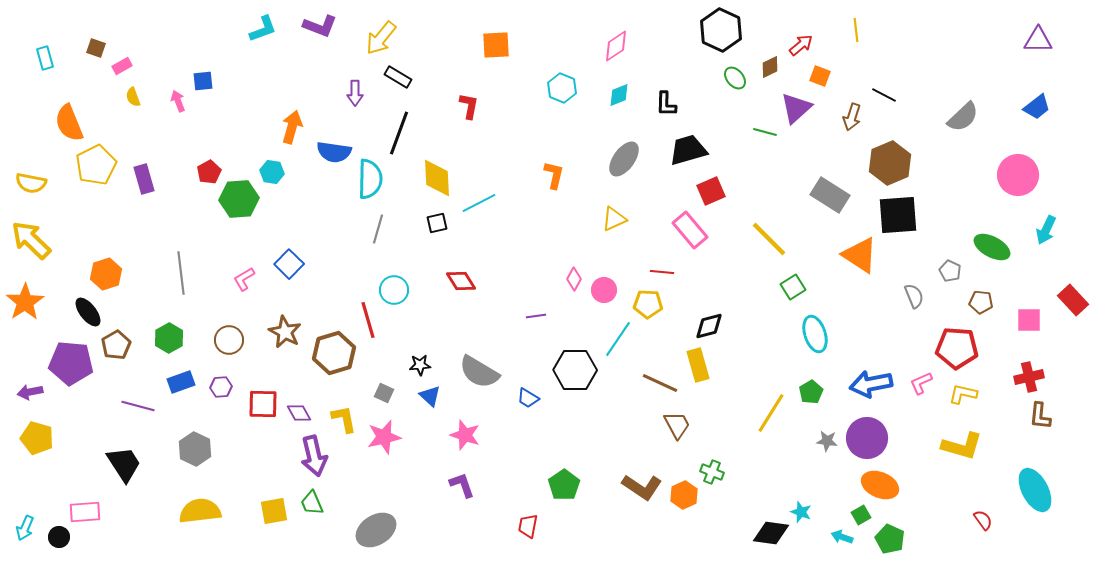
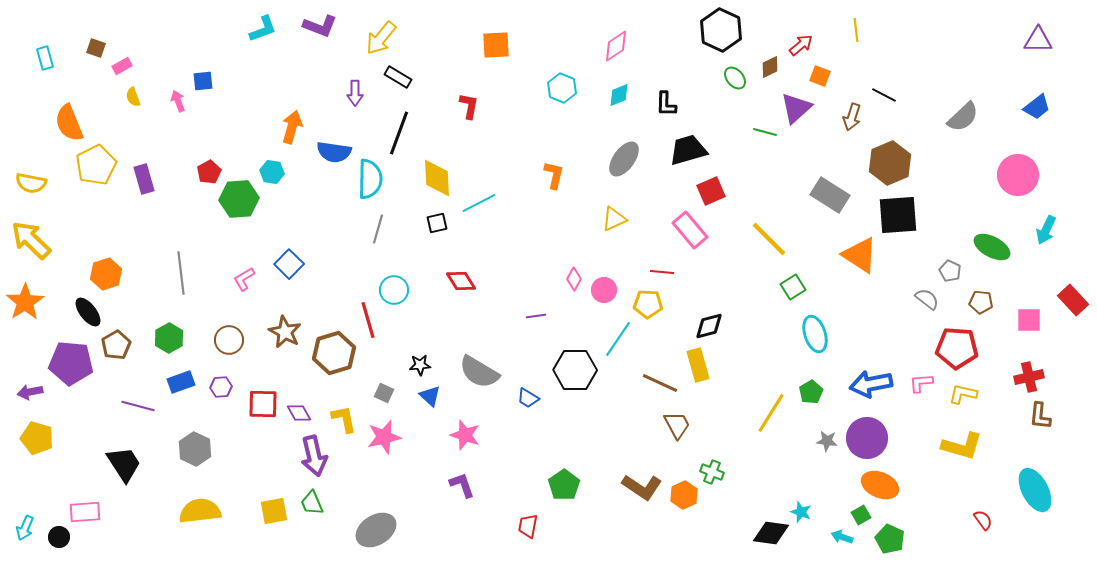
gray semicircle at (914, 296): moved 13 px right, 3 px down; rotated 30 degrees counterclockwise
pink L-shape at (921, 383): rotated 20 degrees clockwise
